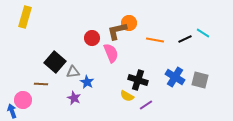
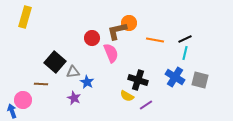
cyan line: moved 18 px left, 20 px down; rotated 72 degrees clockwise
